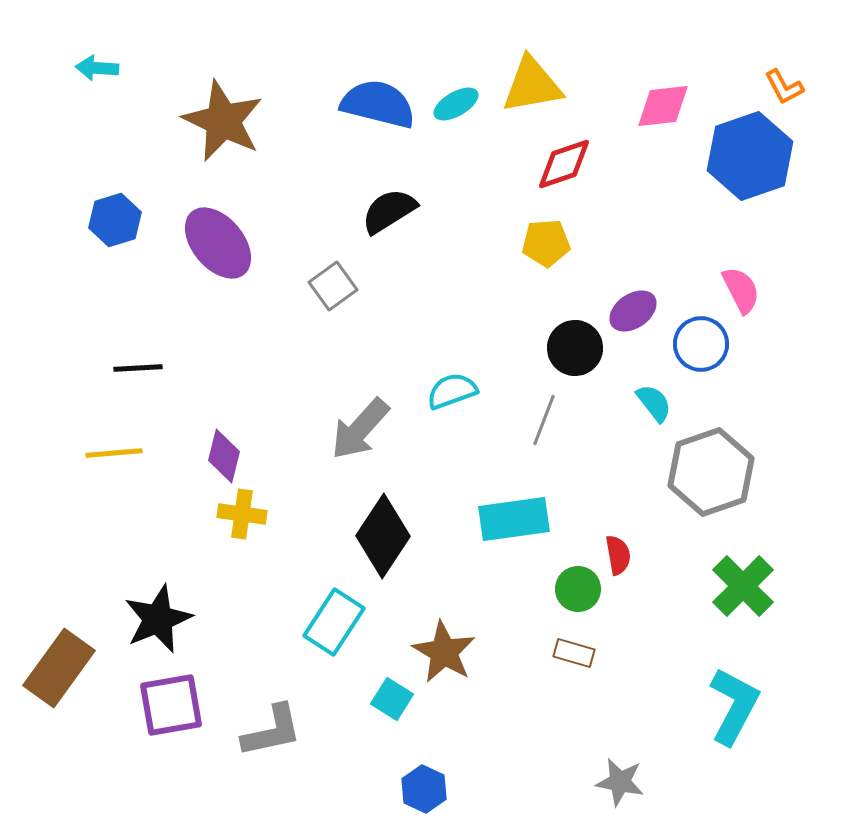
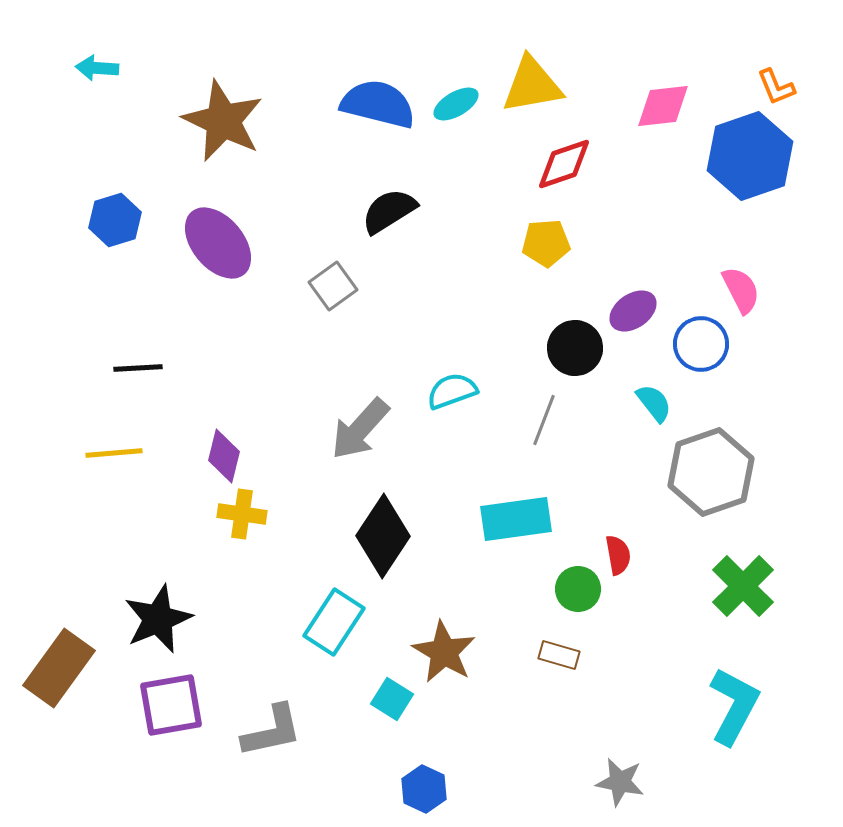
orange L-shape at (784, 87): moved 8 px left; rotated 6 degrees clockwise
cyan rectangle at (514, 519): moved 2 px right
brown rectangle at (574, 653): moved 15 px left, 2 px down
